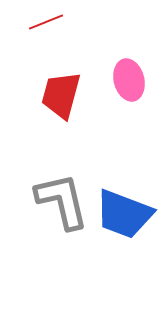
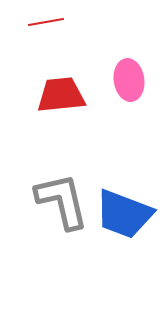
red line: rotated 12 degrees clockwise
pink ellipse: rotated 6 degrees clockwise
red trapezoid: rotated 69 degrees clockwise
